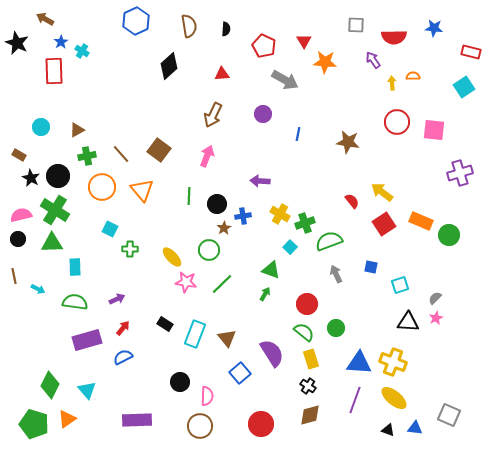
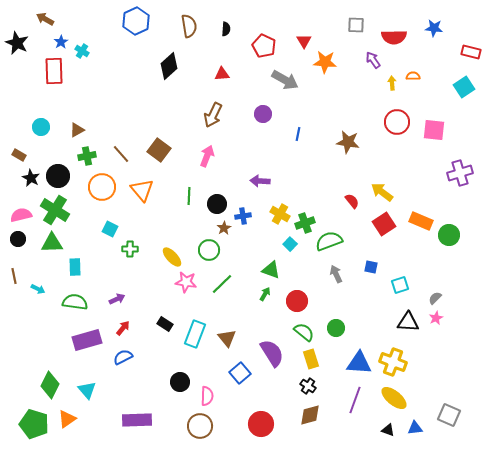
cyan square at (290, 247): moved 3 px up
red circle at (307, 304): moved 10 px left, 3 px up
blue triangle at (415, 428): rotated 14 degrees counterclockwise
